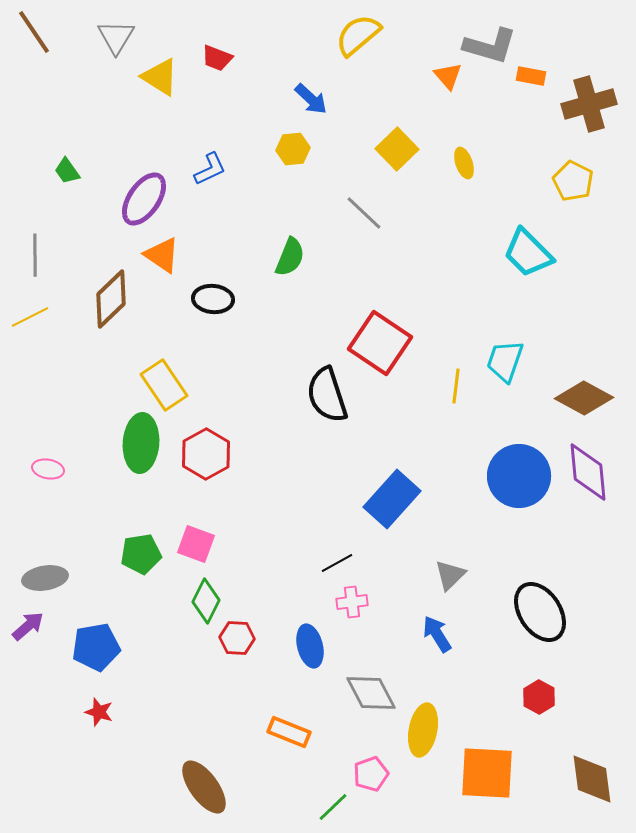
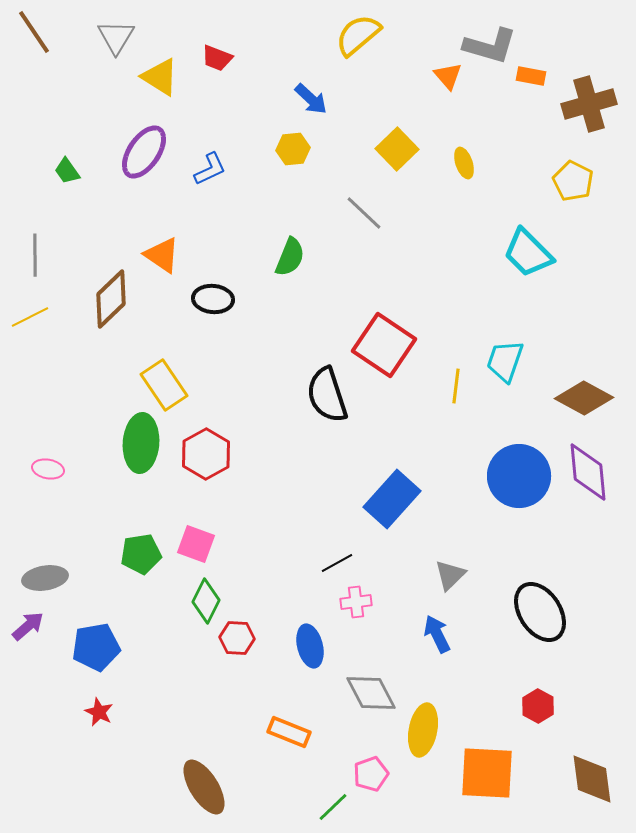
purple ellipse at (144, 199): moved 47 px up
red square at (380, 343): moved 4 px right, 2 px down
pink cross at (352, 602): moved 4 px right
blue arrow at (437, 634): rotated 6 degrees clockwise
red hexagon at (539, 697): moved 1 px left, 9 px down
red star at (99, 712): rotated 8 degrees clockwise
brown ellipse at (204, 787): rotated 4 degrees clockwise
